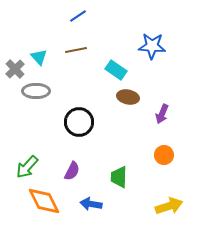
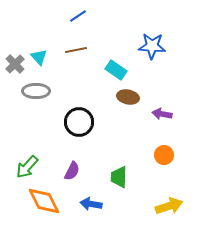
gray cross: moved 5 px up
purple arrow: rotated 78 degrees clockwise
